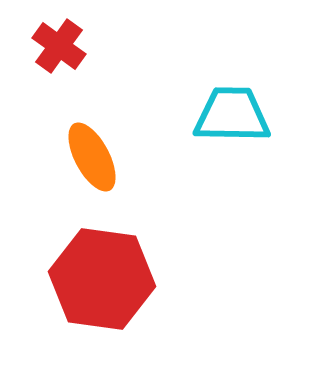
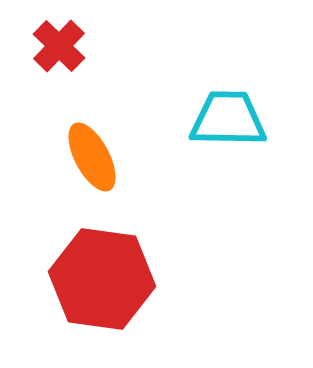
red cross: rotated 8 degrees clockwise
cyan trapezoid: moved 4 px left, 4 px down
